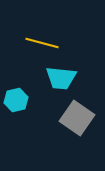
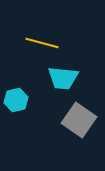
cyan trapezoid: moved 2 px right
gray square: moved 2 px right, 2 px down
